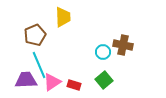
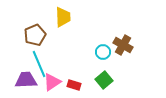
brown cross: rotated 18 degrees clockwise
cyan line: moved 1 px up
